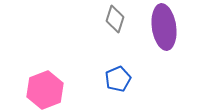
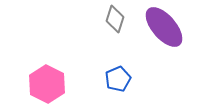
purple ellipse: rotated 33 degrees counterclockwise
pink hexagon: moved 2 px right, 6 px up; rotated 12 degrees counterclockwise
